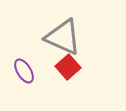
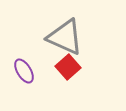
gray triangle: moved 2 px right
